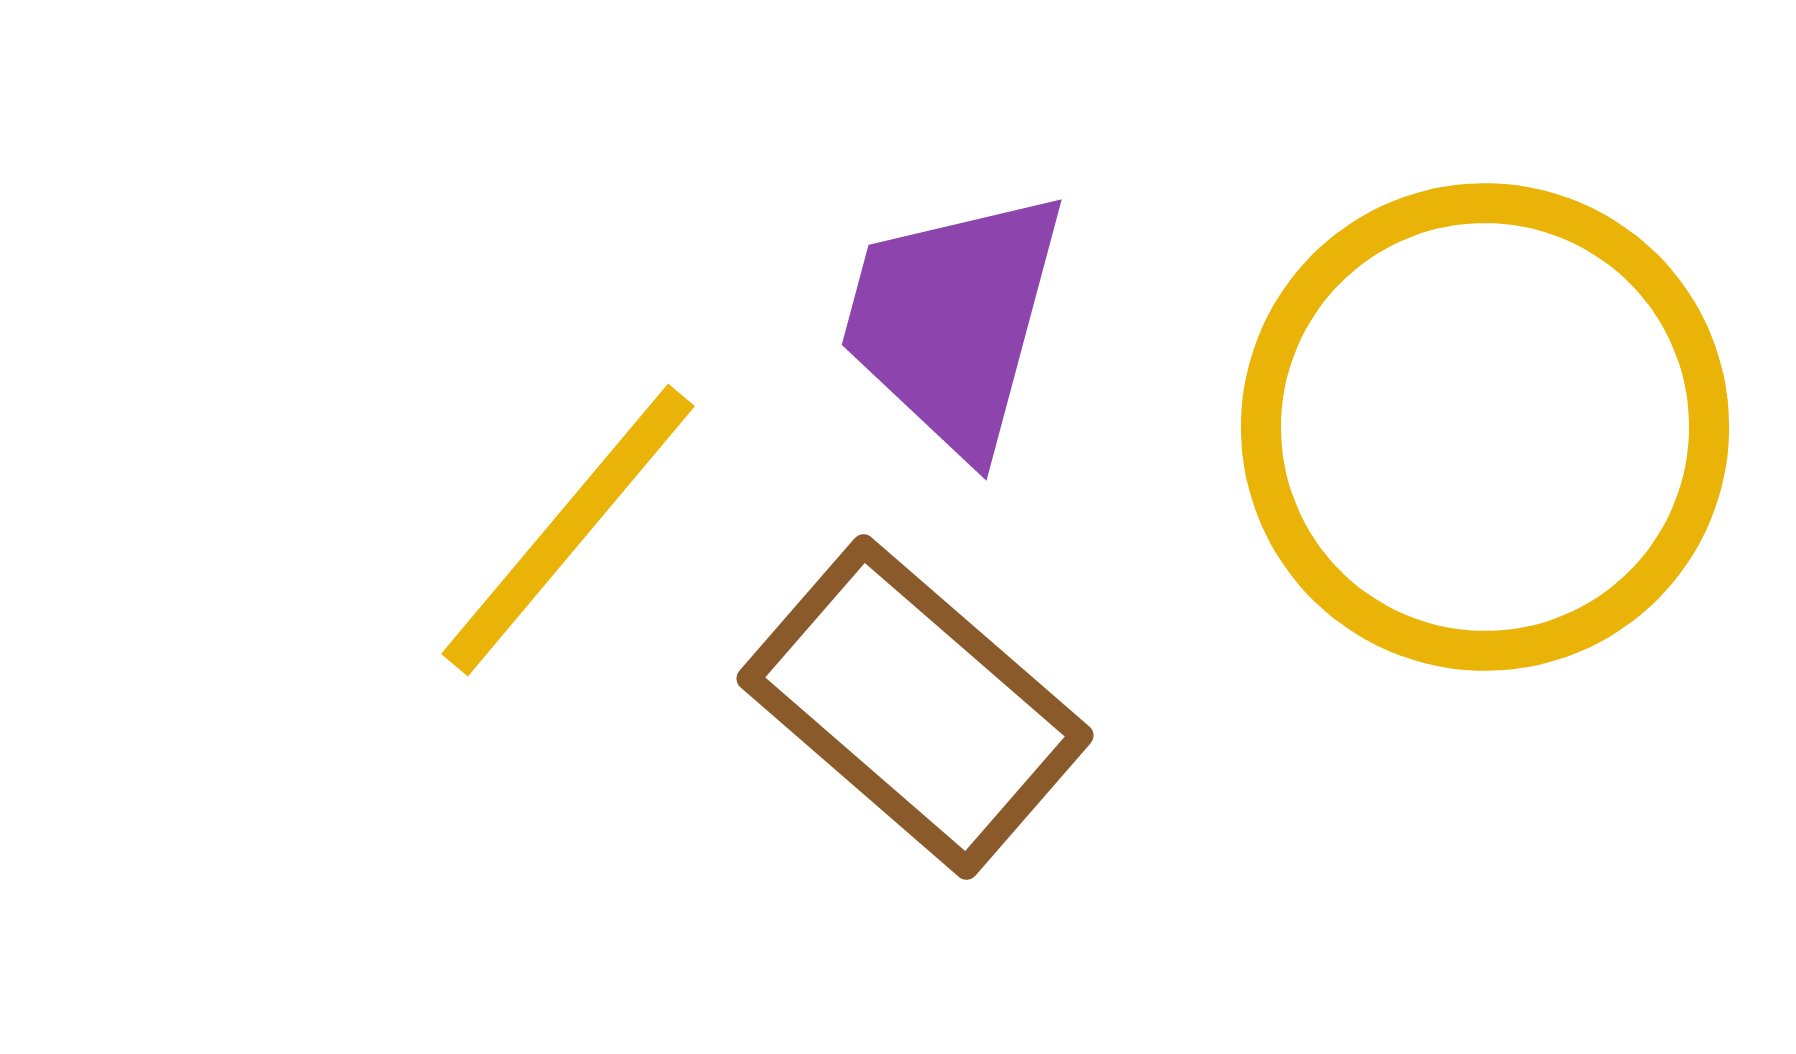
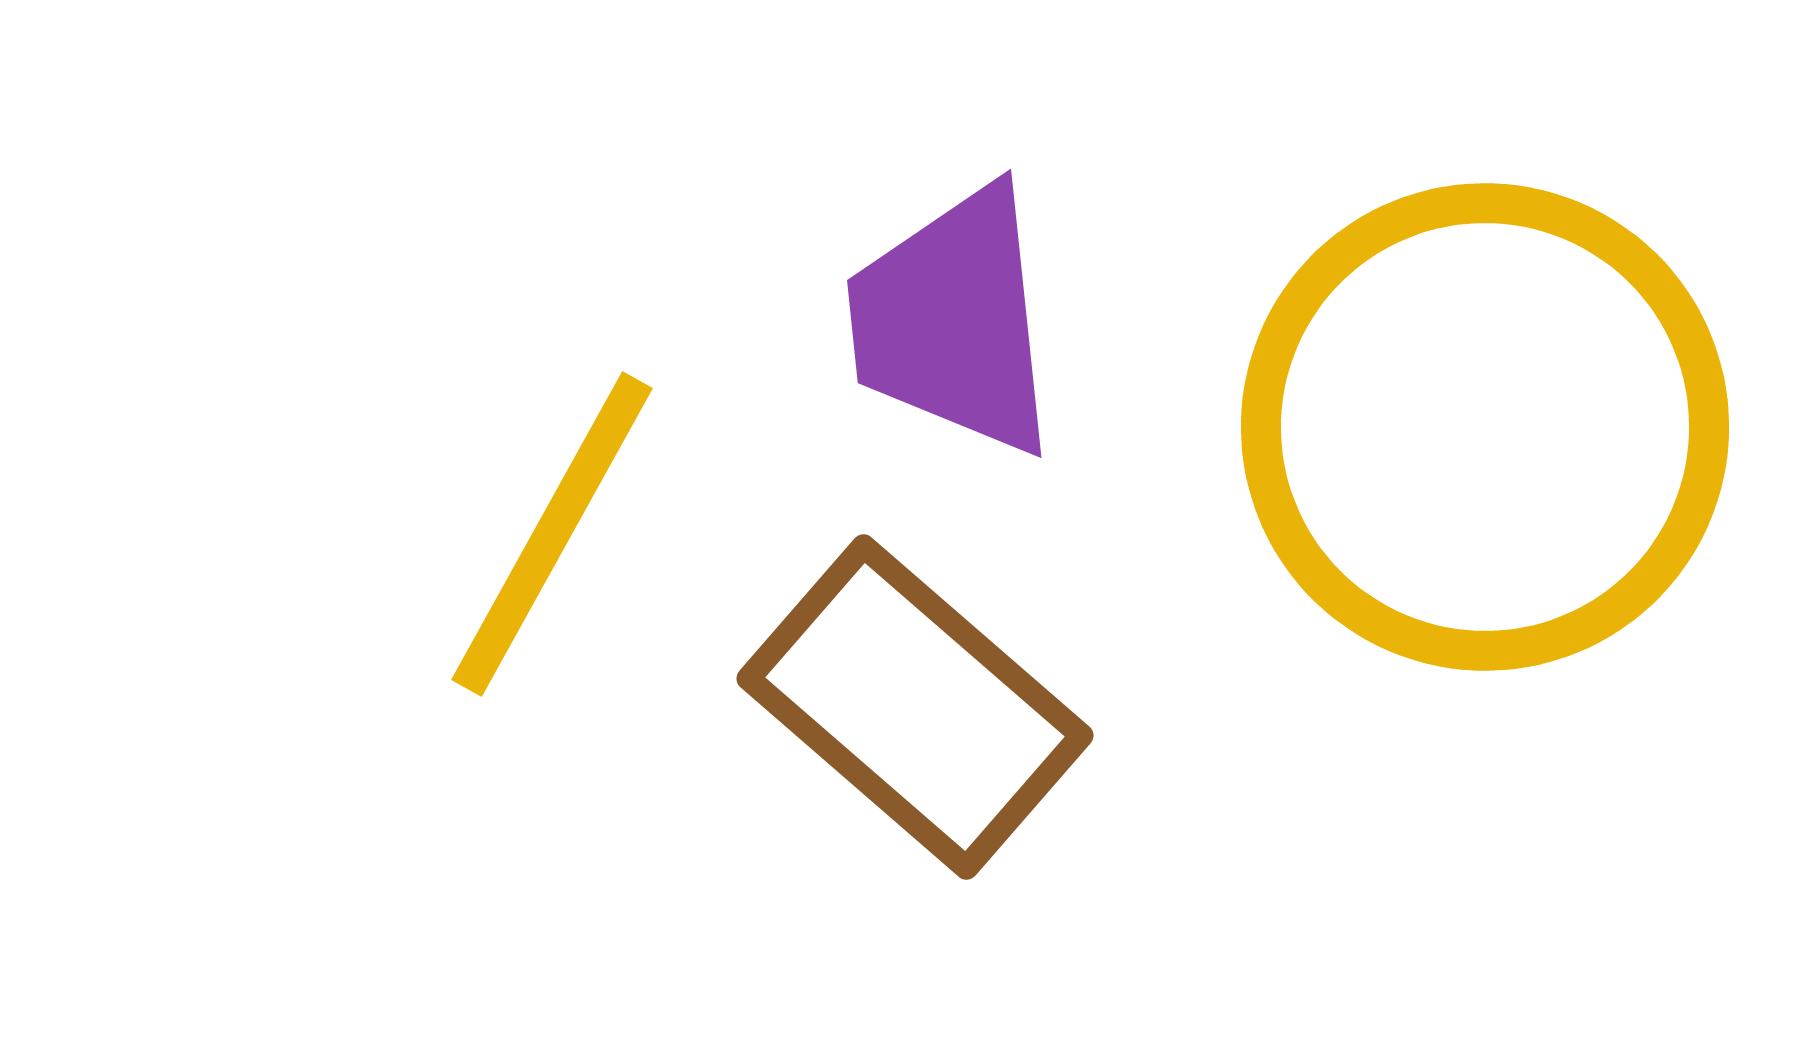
purple trapezoid: rotated 21 degrees counterclockwise
yellow line: moved 16 px left, 4 px down; rotated 11 degrees counterclockwise
